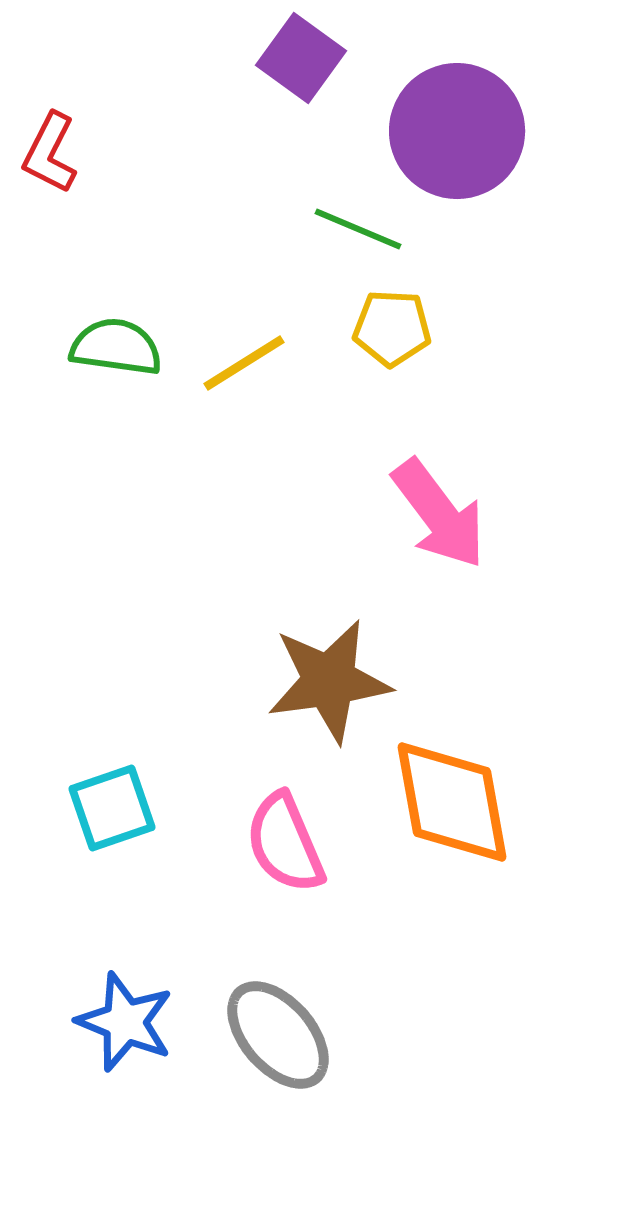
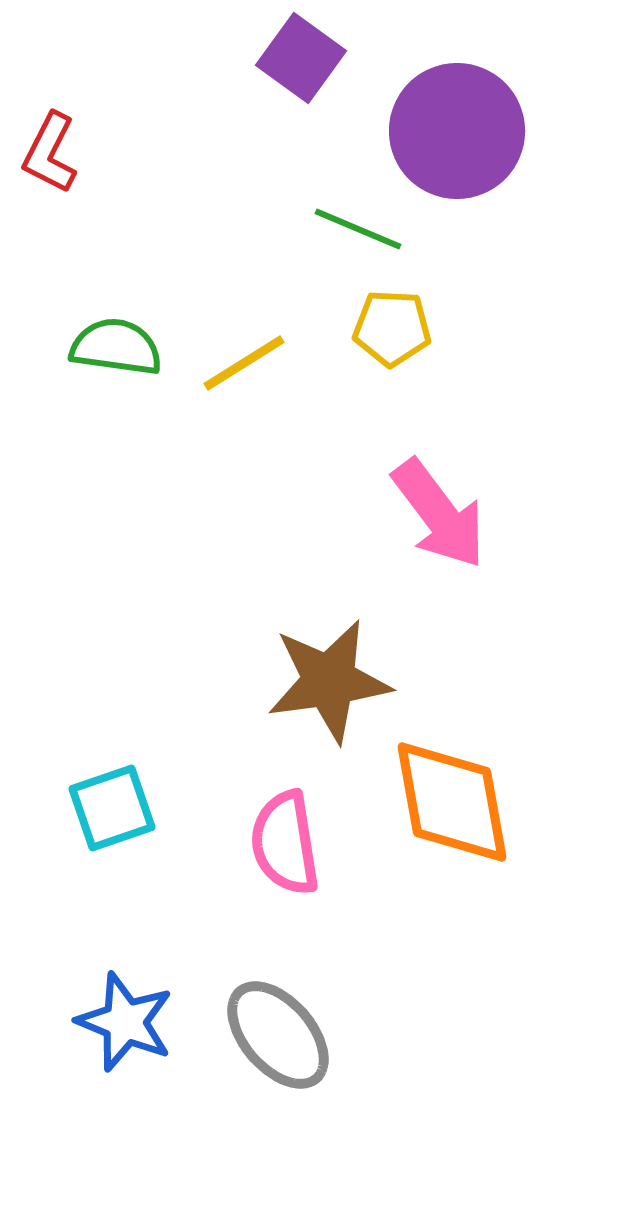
pink semicircle: rotated 14 degrees clockwise
